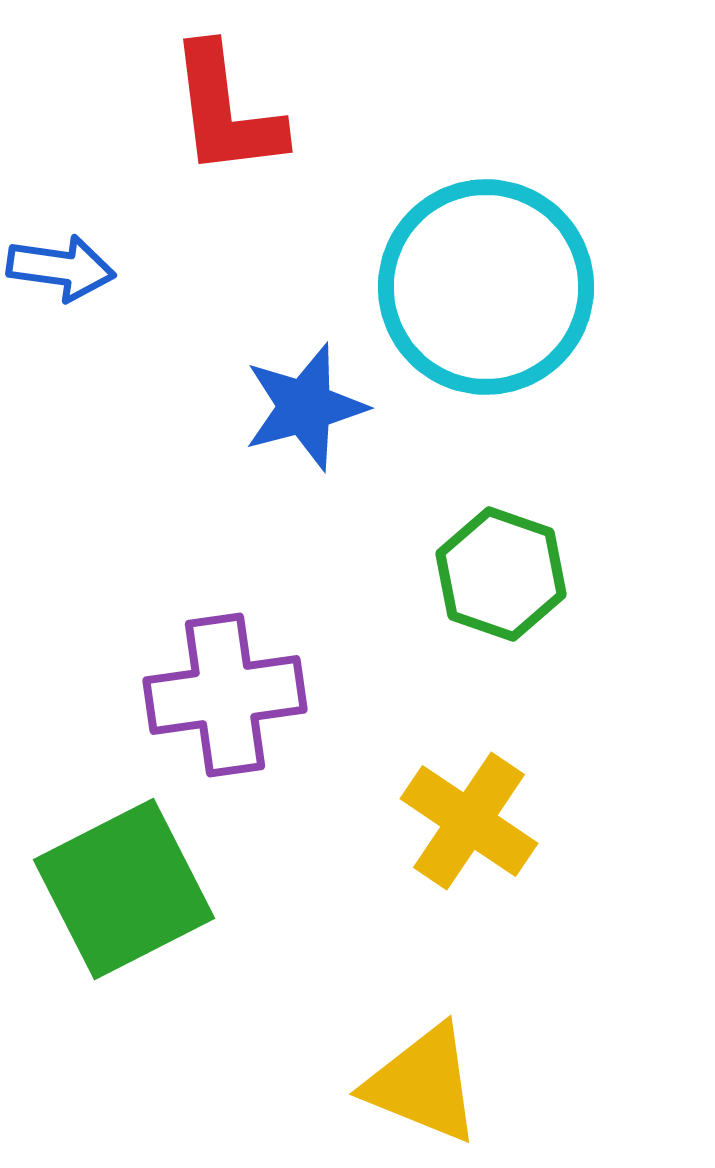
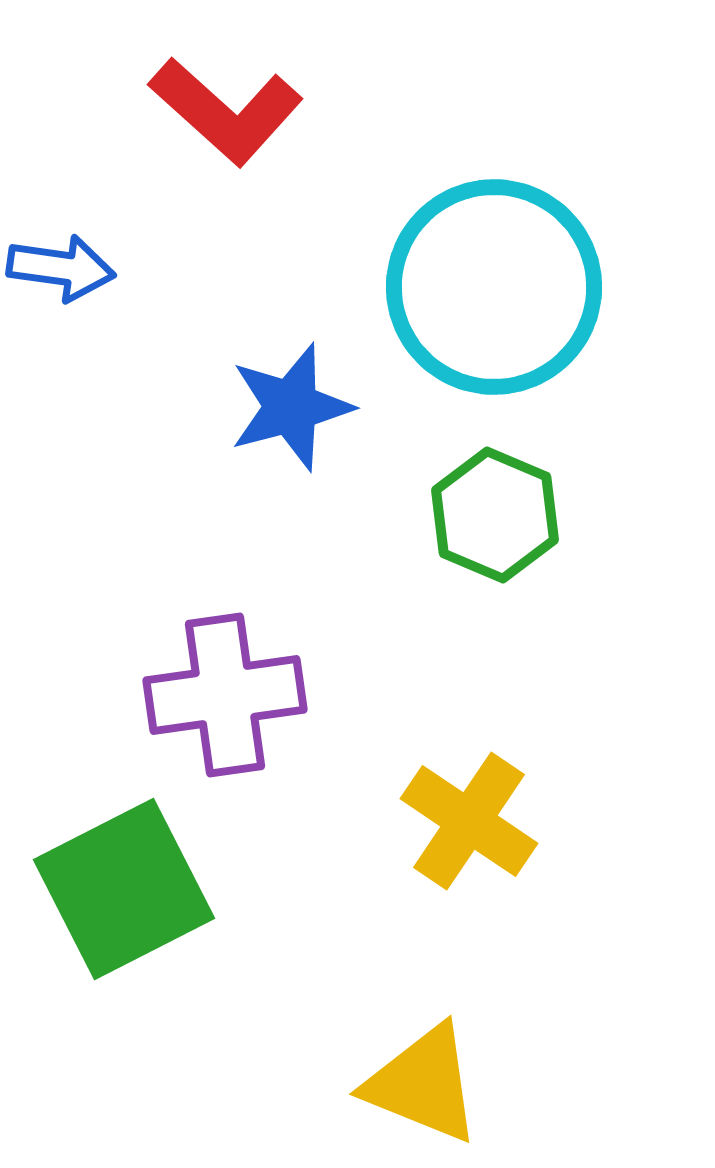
red L-shape: rotated 41 degrees counterclockwise
cyan circle: moved 8 px right
blue star: moved 14 px left
green hexagon: moved 6 px left, 59 px up; rotated 4 degrees clockwise
